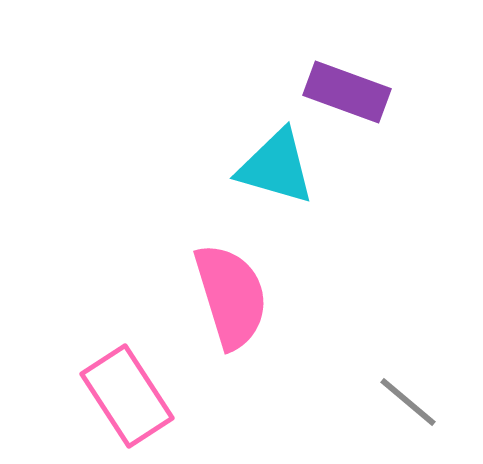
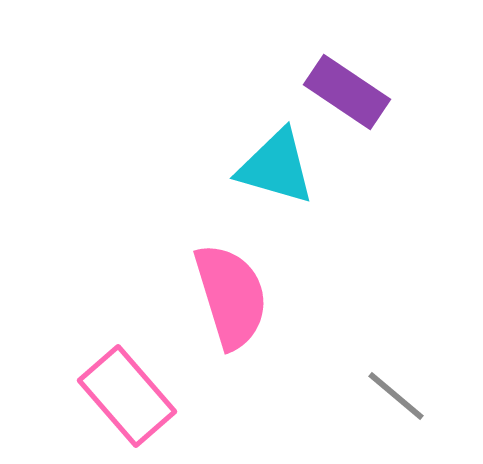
purple rectangle: rotated 14 degrees clockwise
pink rectangle: rotated 8 degrees counterclockwise
gray line: moved 12 px left, 6 px up
